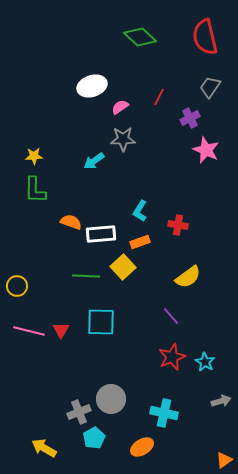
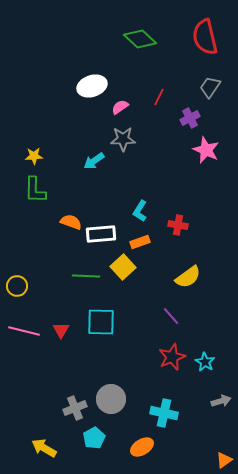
green diamond: moved 2 px down
pink line: moved 5 px left
gray cross: moved 4 px left, 4 px up
